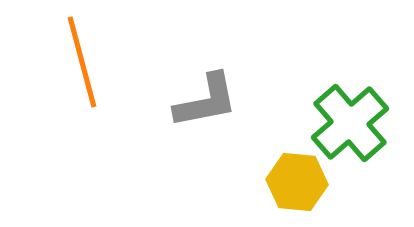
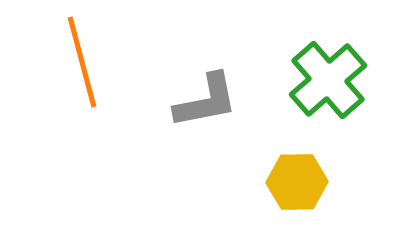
green cross: moved 22 px left, 43 px up
yellow hexagon: rotated 6 degrees counterclockwise
